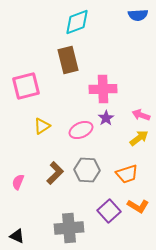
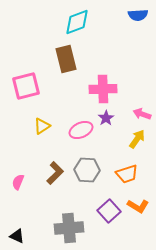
brown rectangle: moved 2 px left, 1 px up
pink arrow: moved 1 px right, 1 px up
yellow arrow: moved 2 px left, 1 px down; rotated 18 degrees counterclockwise
